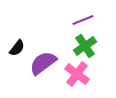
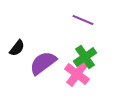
purple line: rotated 45 degrees clockwise
green cross: moved 11 px down
